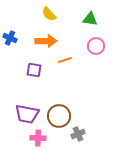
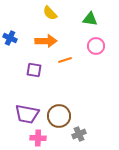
yellow semicircle: moved 1 px right, 1 px up
gray cross: moved 1 px right
